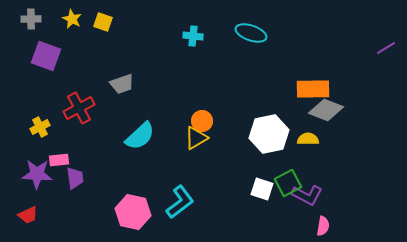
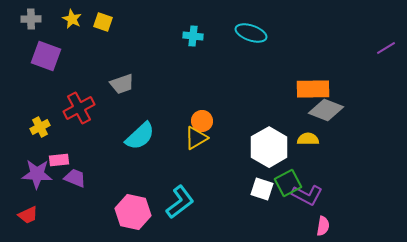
white hexagon: moved 13 px down; rotated 18 degrees counterclockwise
purple trapezoid: rotated 60 degrees counterclockwise
